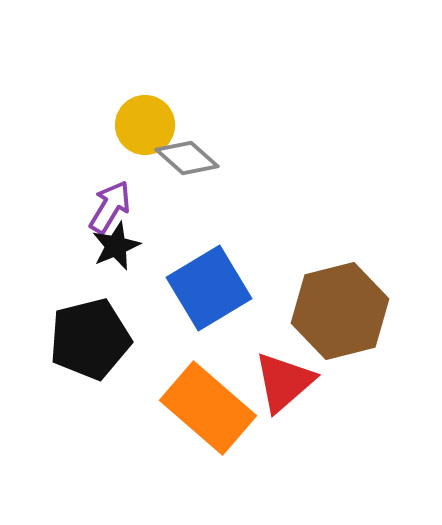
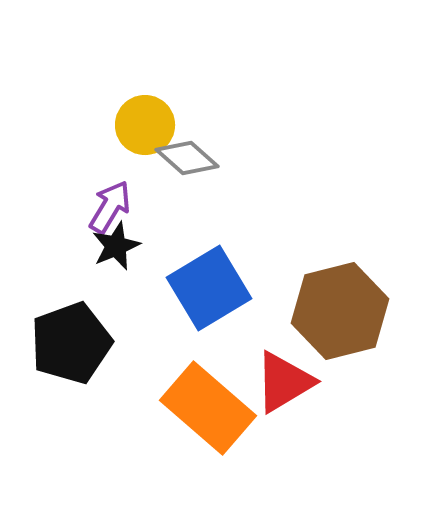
black pentagon: moved 19 px left, 4 px down; rotated 6 degrees counterclockwise
red triangle: rotated 10 degrees clockwise
